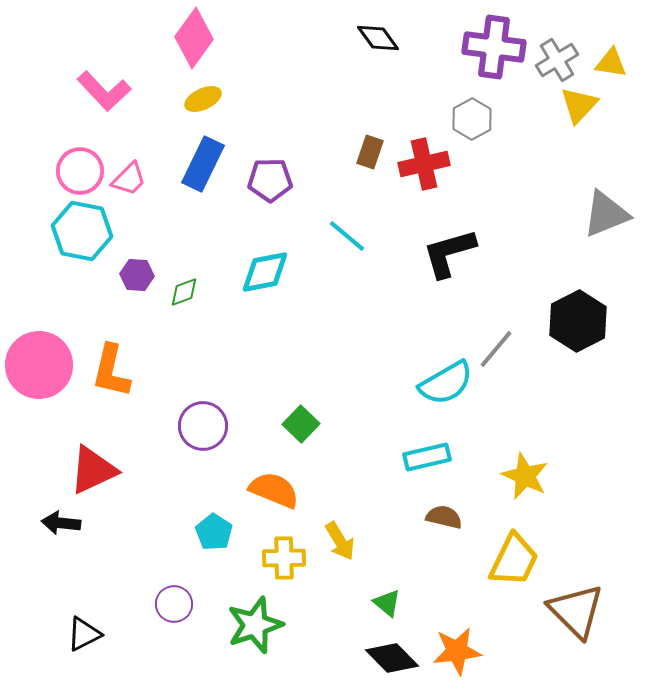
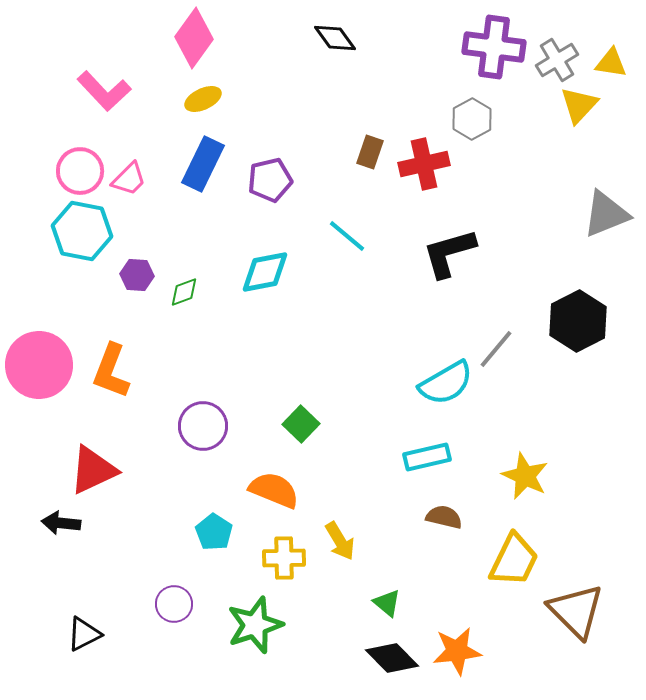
black diamond at (378, 38): moved 43 px left
purple pentagon at (270, 180): rotated 12 degrees counterclockwise
orange L-shape at (111, 371): rotated 8 degrees clockwise
